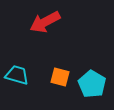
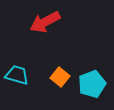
orange square: rotated 24 degrees clockwise
cyan pentagon: rotated 20 degrees clockwise
